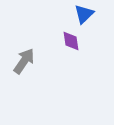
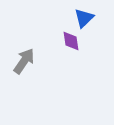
blue triangle: moved 4 px down
